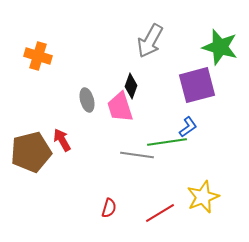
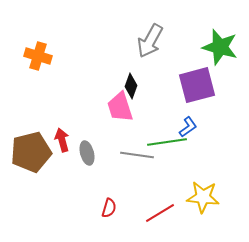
gray ellipse: moved 53 px down
red arrow: rotated 15 degrees clockwise
yellow star: rotated 28 degrees clockwise
